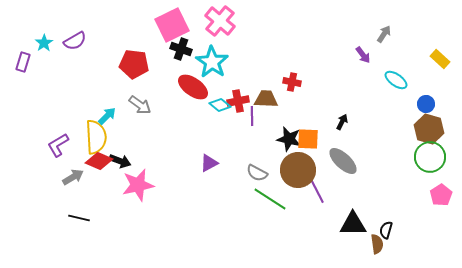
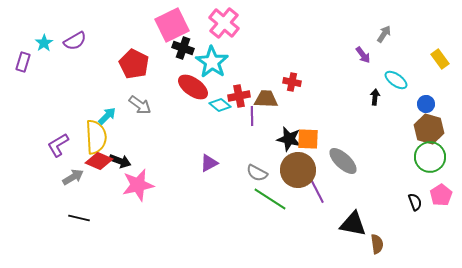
pink cross at (220, 21): moved 4 px right, 2 px down
black cross at (181, 49): moved 2 px right, 1 px up
yellow rectangle at (440, 59): rotated 12 degrees clockwise
red pentagon at (134, 64): rotated 20 degrees clockwise
red cross at (238, 101): moved 1 px right, 5 px up
black arrow at (342, 122): moved 33 px right, 25 px up; rotated 21 degrees counterclockwise
black triangle at (353, 224): rotated 12 degrees clockwise
black semicircle at (386, 230): moved 29 px right, 28 px up; rotated 144 degrees clockwise
